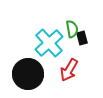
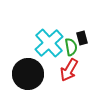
green semicircle: moved 1 px left, 18 px down
